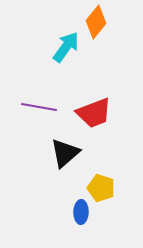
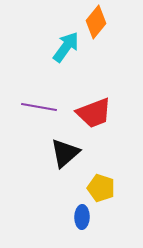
blue ellipse: moved 1 px right, 5 px down
